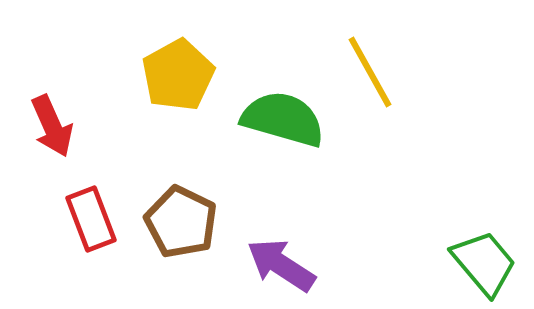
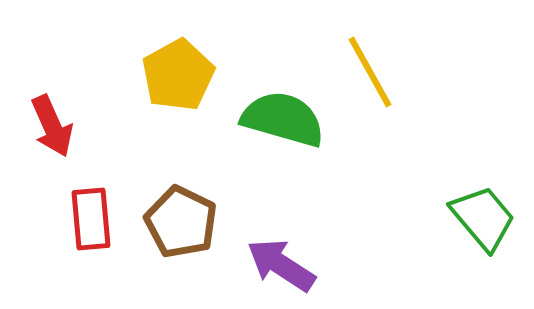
red rectangle: rotated 16 degrees clockwise
green trapezoid: moved 1 px left, 45 px up
